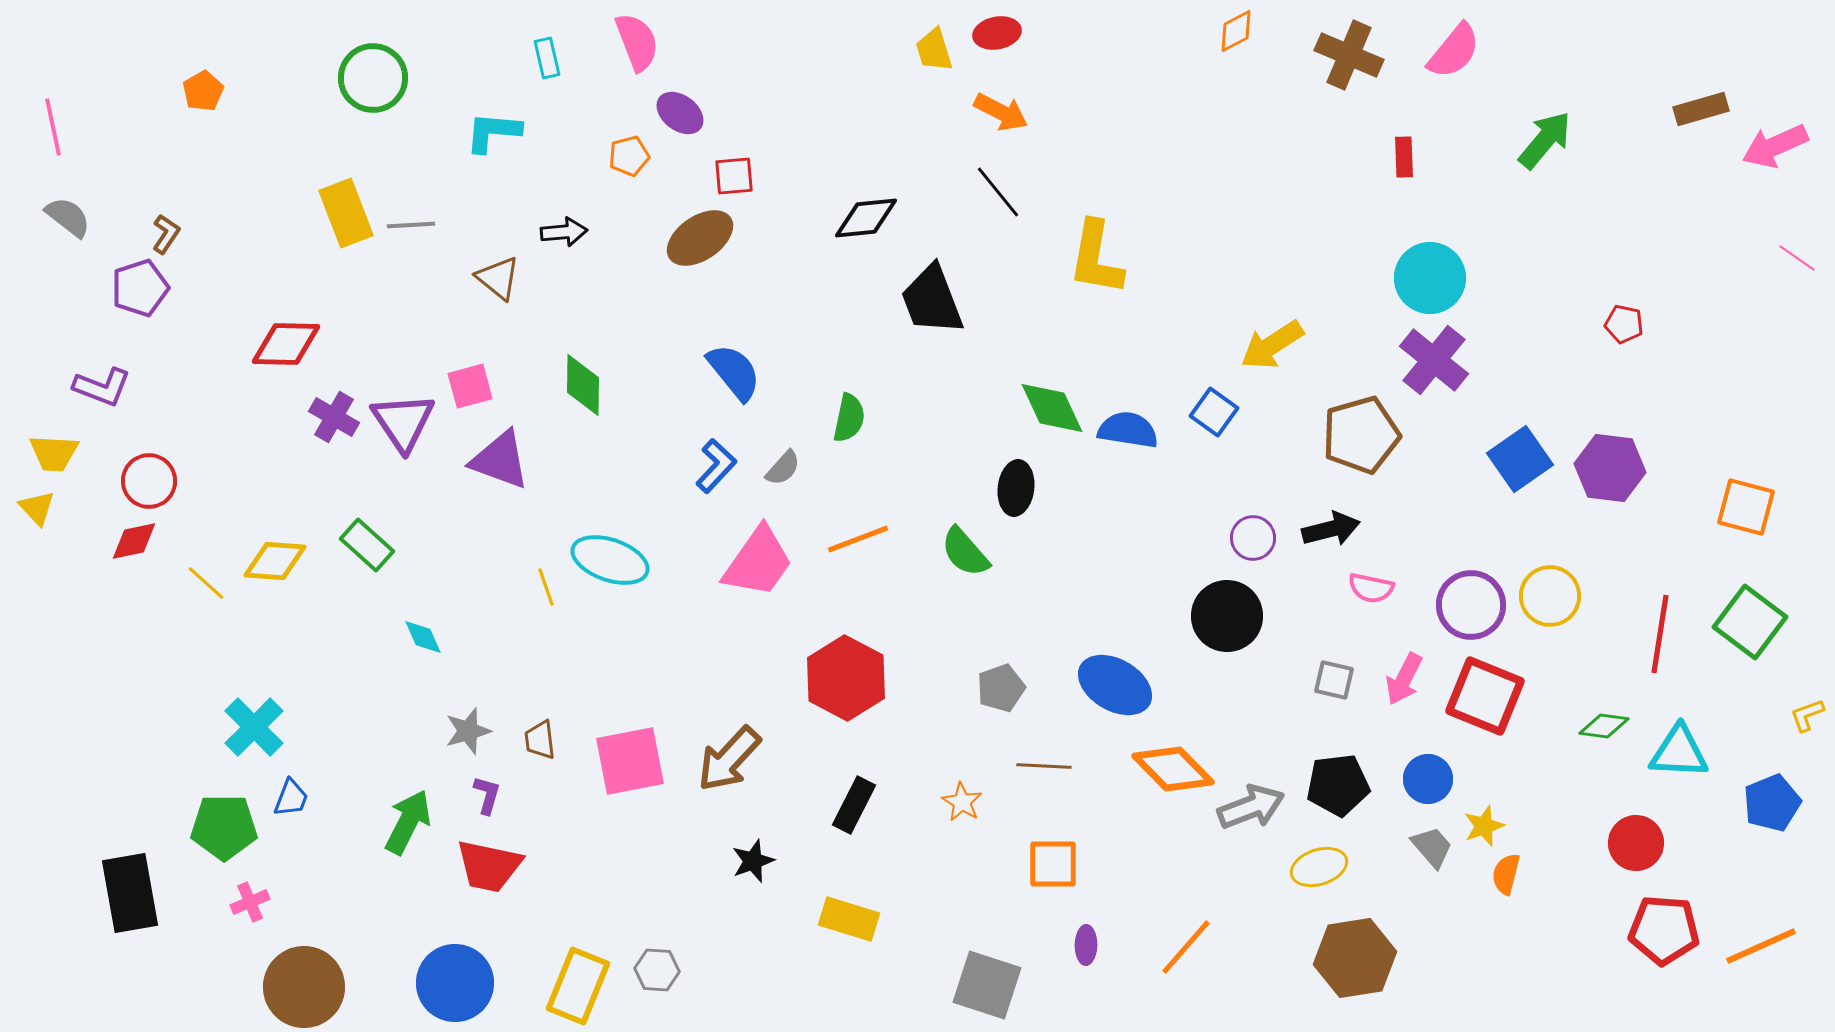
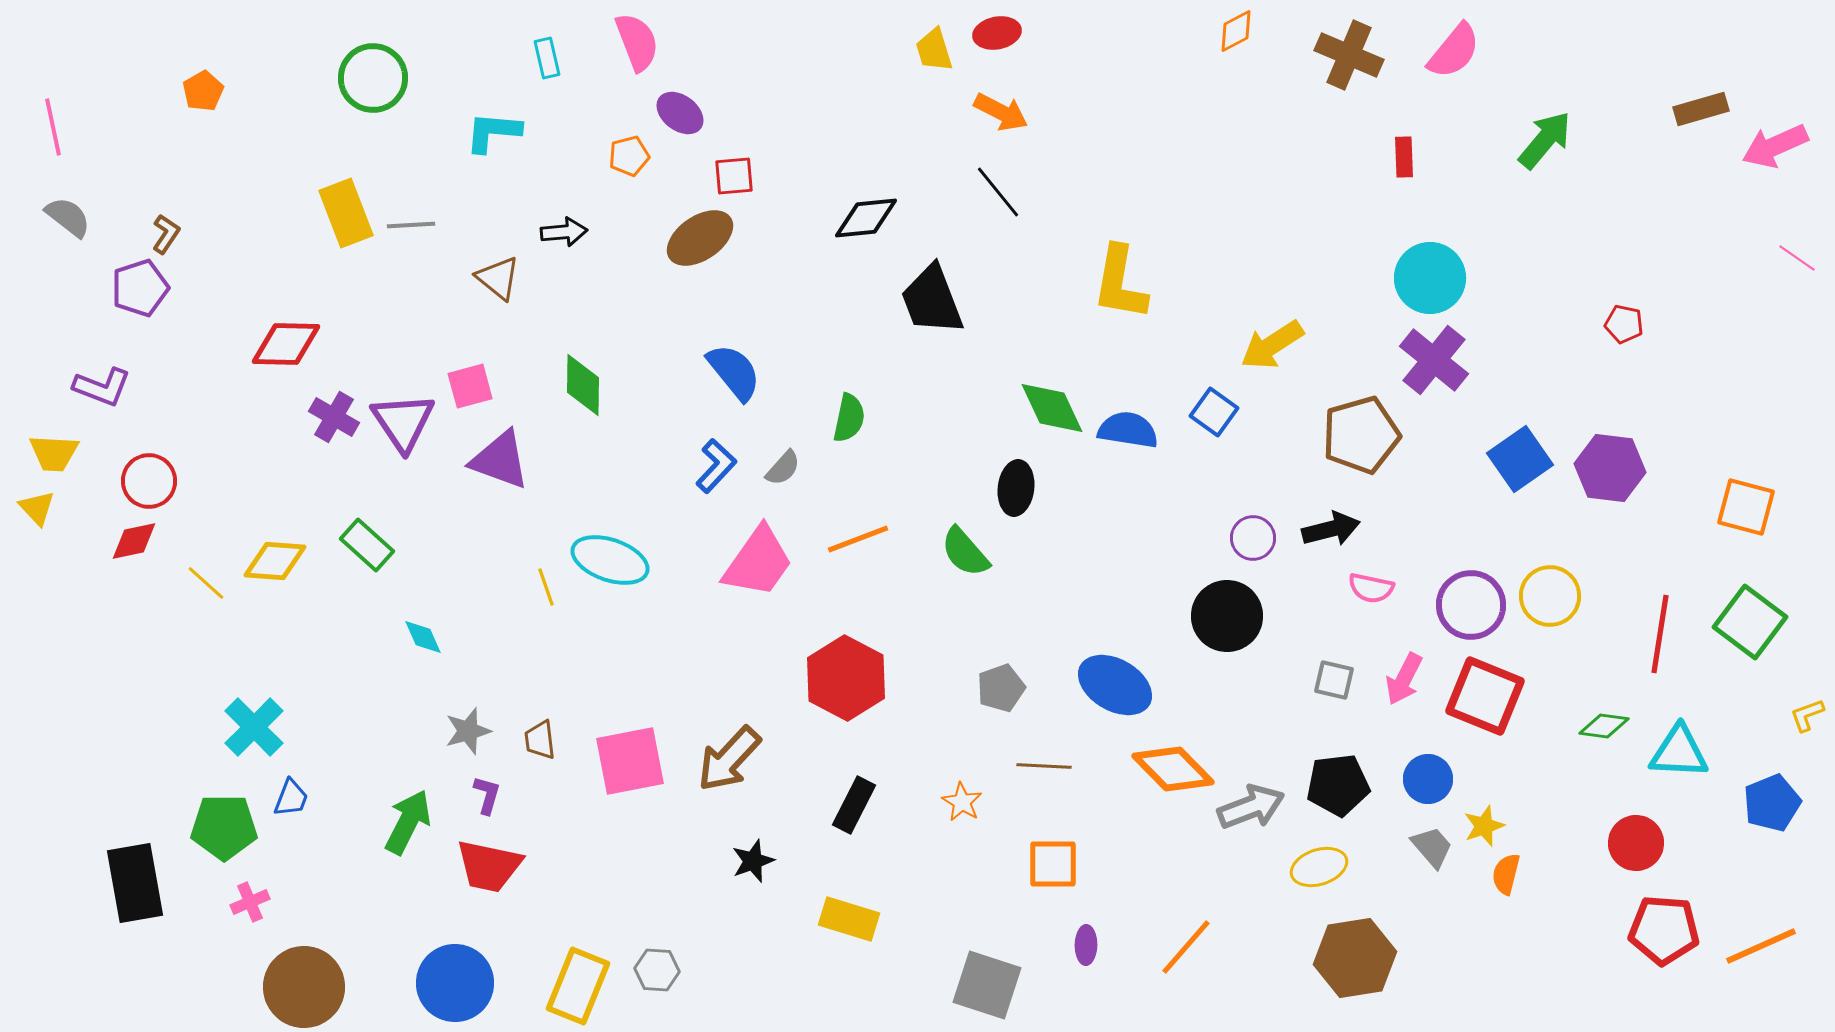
yellow L-shape at (1096, 258): moved 24 px right, 25 px down
black rectangle at (130, 893): moved 5 px right, 10 px up
